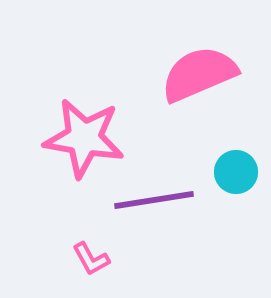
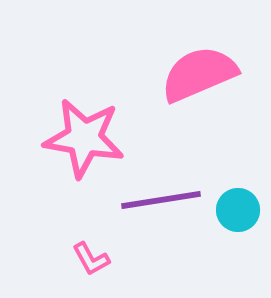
cyan circle: moved 2 px right, 38 px down
purple line: moved 7 px right
